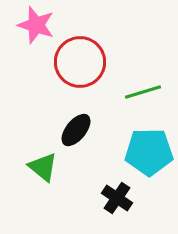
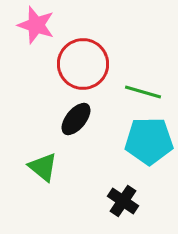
red circle: moved 3 px right, 2 px down
green line: rotated 33 degrees clockwise
black ellipse: moved 11 px up
cyan pentagon: moved 11 px up
black cross: moved 6 px right, 3 px down
